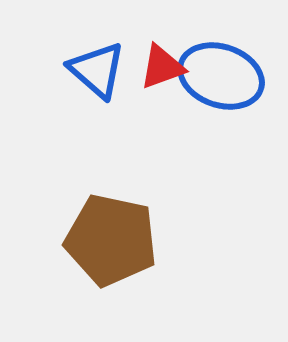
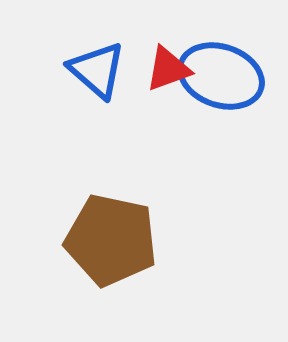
red triangle: moved 6 px right, 2 px down
